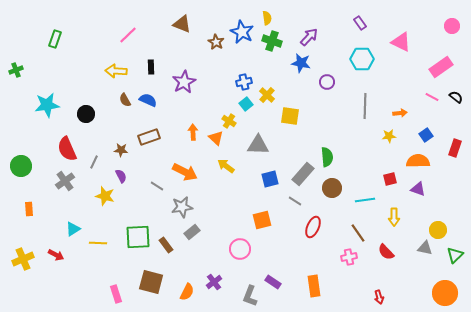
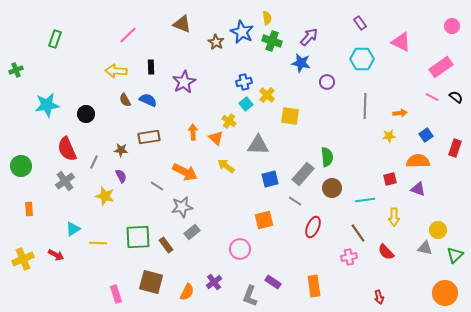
brown rectangle at (149, 137): rotated 10 degrees clockwise
orange square at (262, 220): moved 2 px right
